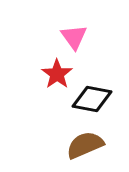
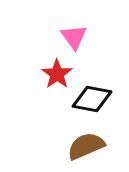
brown semicircle: moved 1 px right, 1 px down
